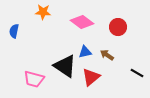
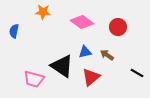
black triangle: moved 3 px left
